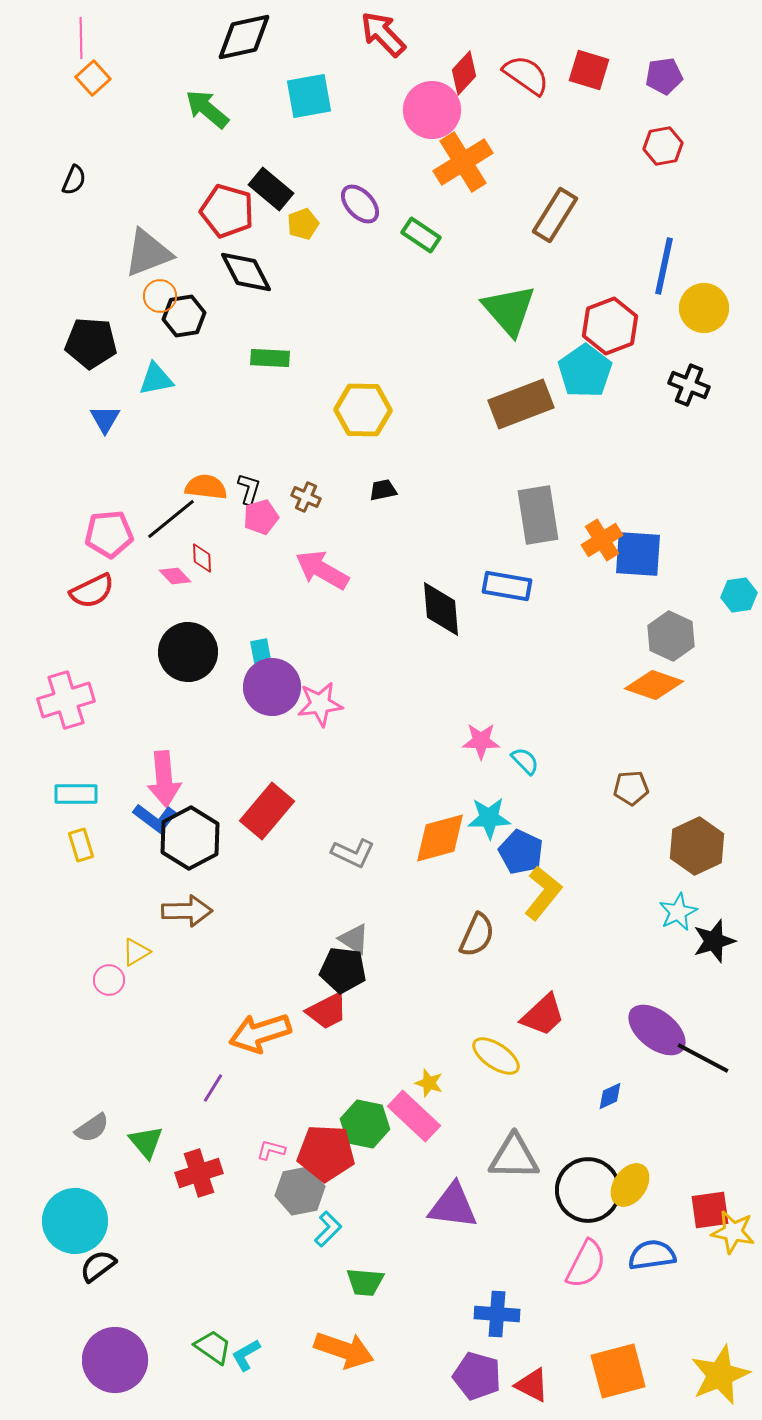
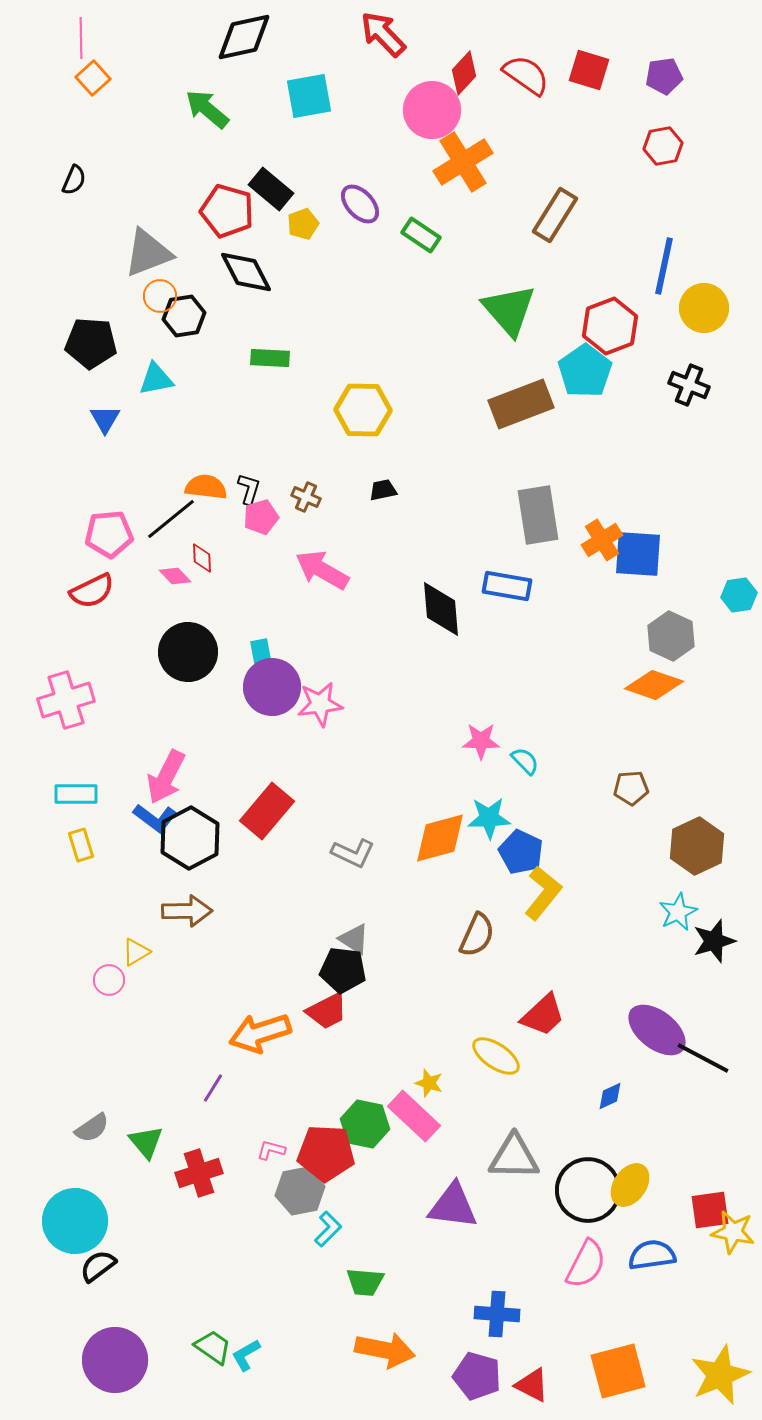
pink arrow at (164, 779): moved 2 px right, 2 px up; rotated 32 degrees clockwise
orange arrow at (344, 1350): moved 41 px right; rotated 8 degrees counterclockwise
